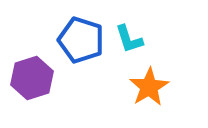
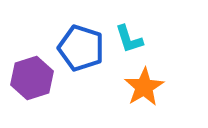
blue pentagon: moved 8 px down
orange star: moved 5 px left
